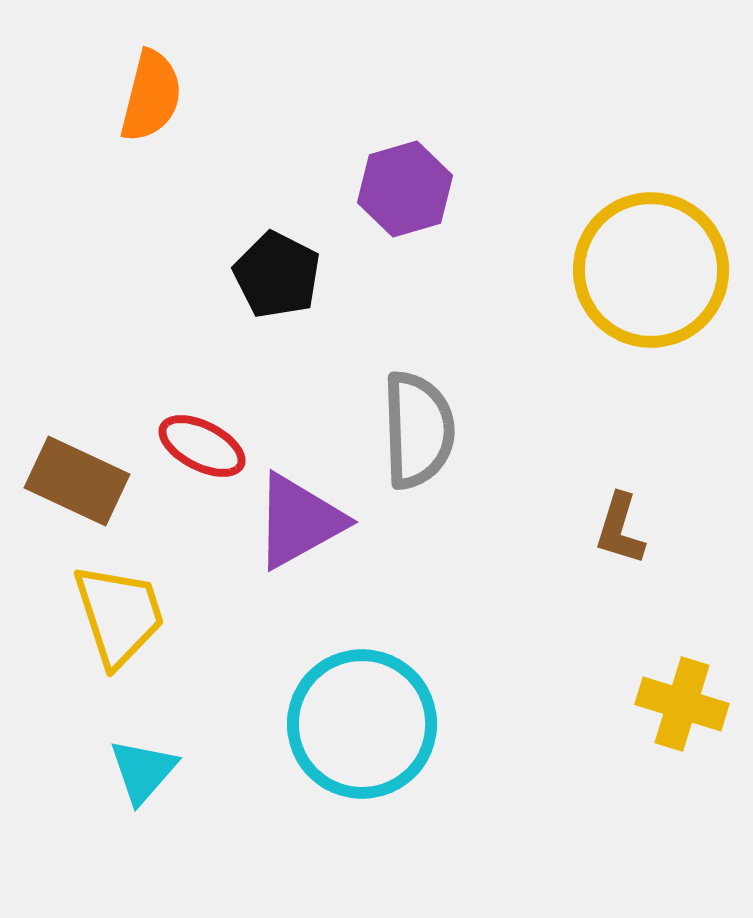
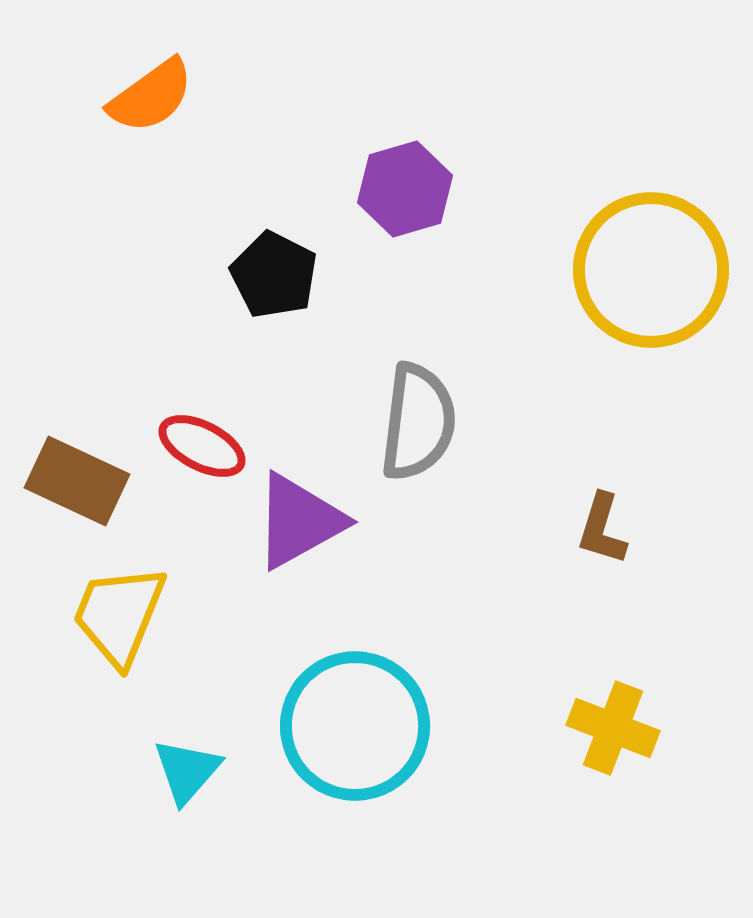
orange semicircle: rotated 40 degrees clockwise
black pentagon: moved 3 px left
gray semicircle: moved 8 px up; rotated 9 degrees clockwise
brown L-shape: moved 18 px left
yellow trapezoid: rotated 140 degrees counterclockwise
yellow cross: moved 69 px left, 24 px down; rotated 4 degrees clockwise
cyan circle: moved 7 px left, 2 px down
cyan triangle: moved 44 px right
